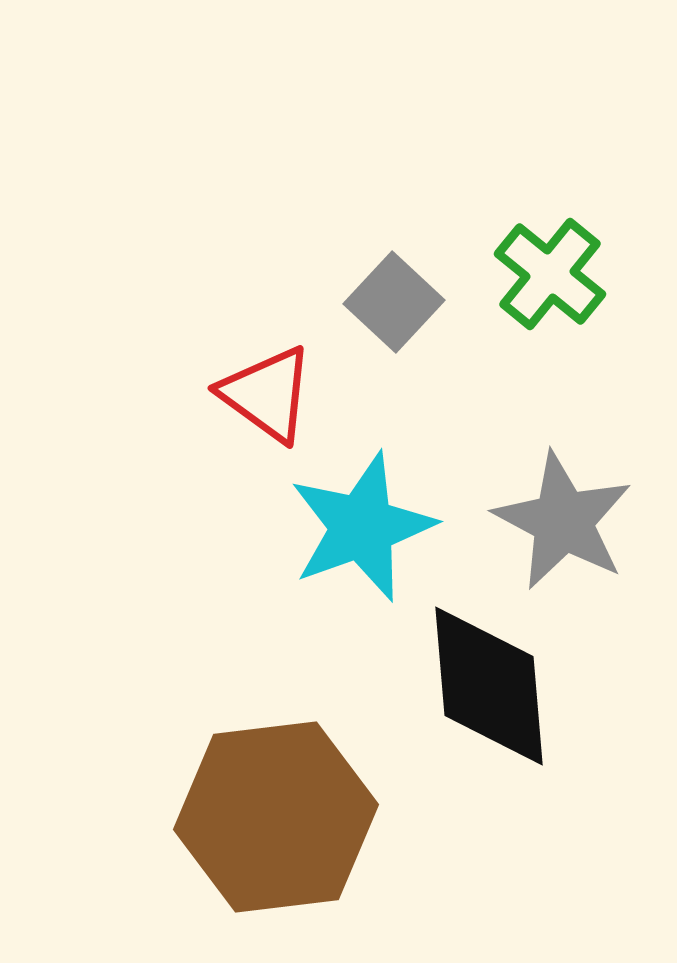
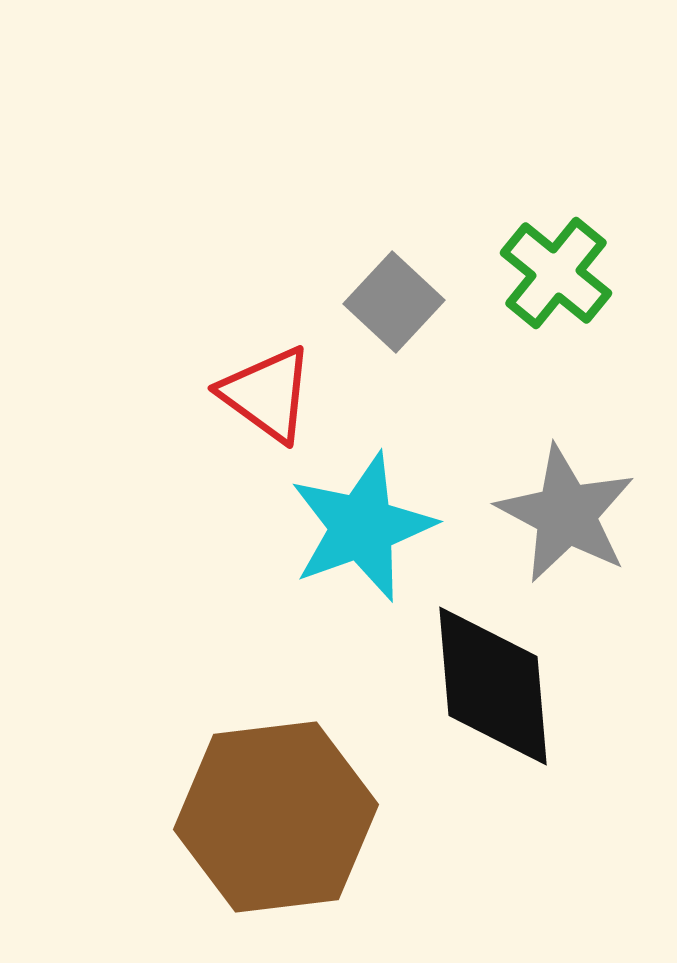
green cross: moved 6 px right, 1 px up
gray star: moved 3 px right, 7 px up
black diamond: moved 4 px right
